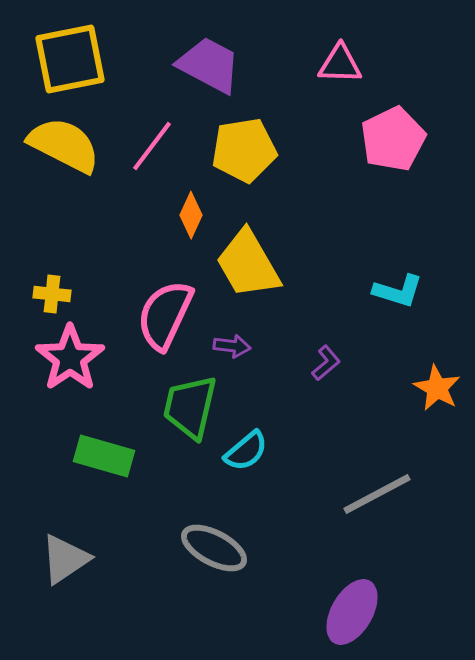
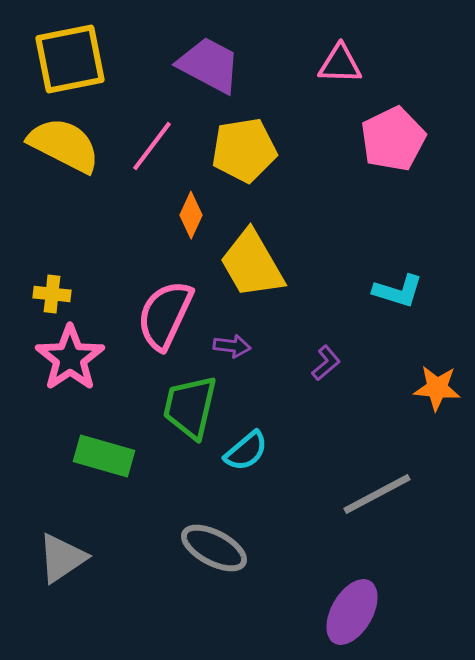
yellow trapezoid: moved 4 px right
orange star: rotated 24 degrees counterclockwise
gray triangle: moved 3 px left, 1 px up
